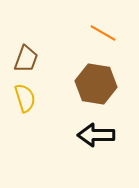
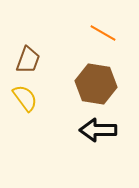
brown trapezoid: moved 2 px right, 1 px down
yellow semicircle: rotated 20 degrees counterclockwise
black arrow: moved 2 px right, 5 px up
